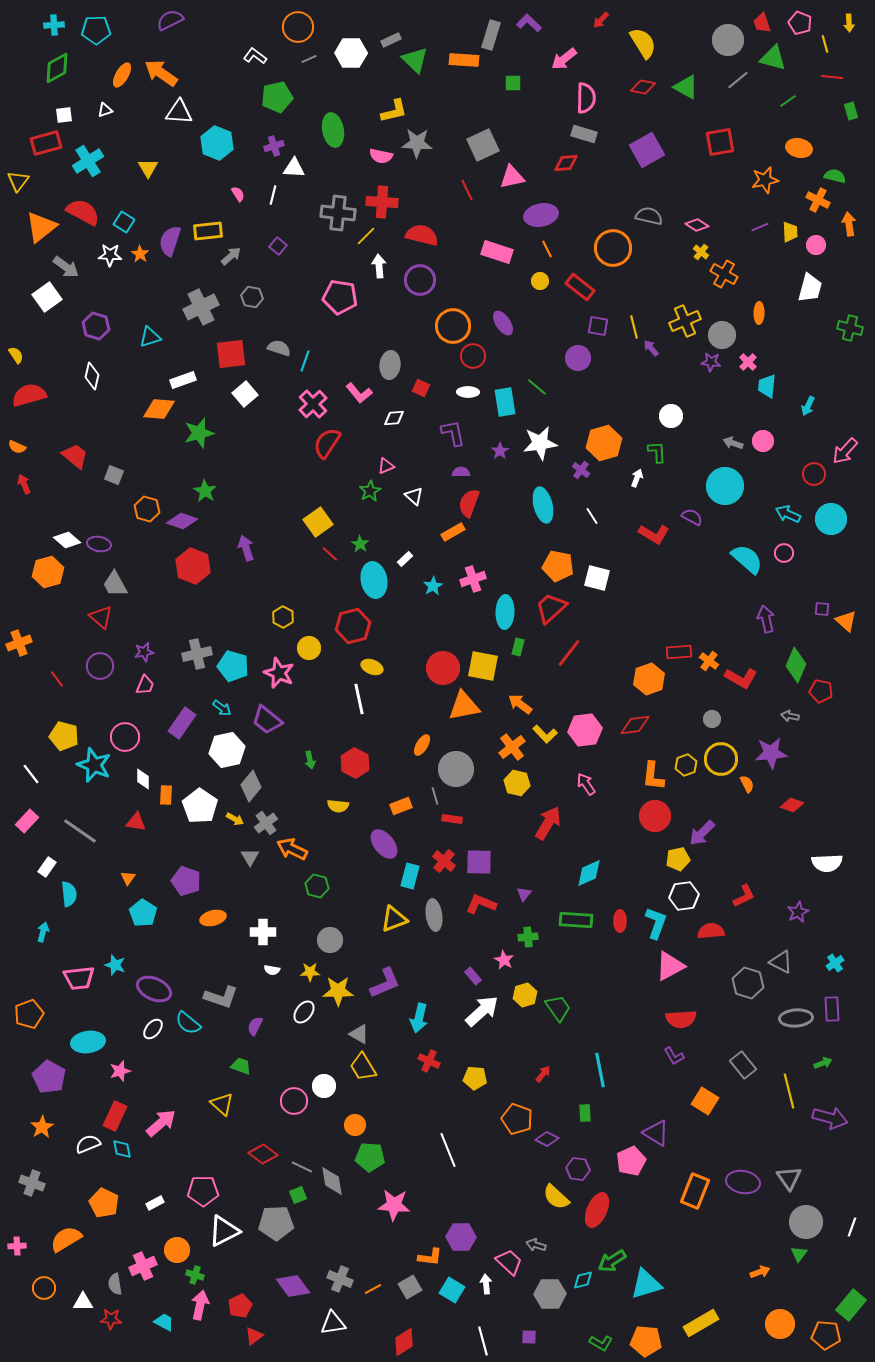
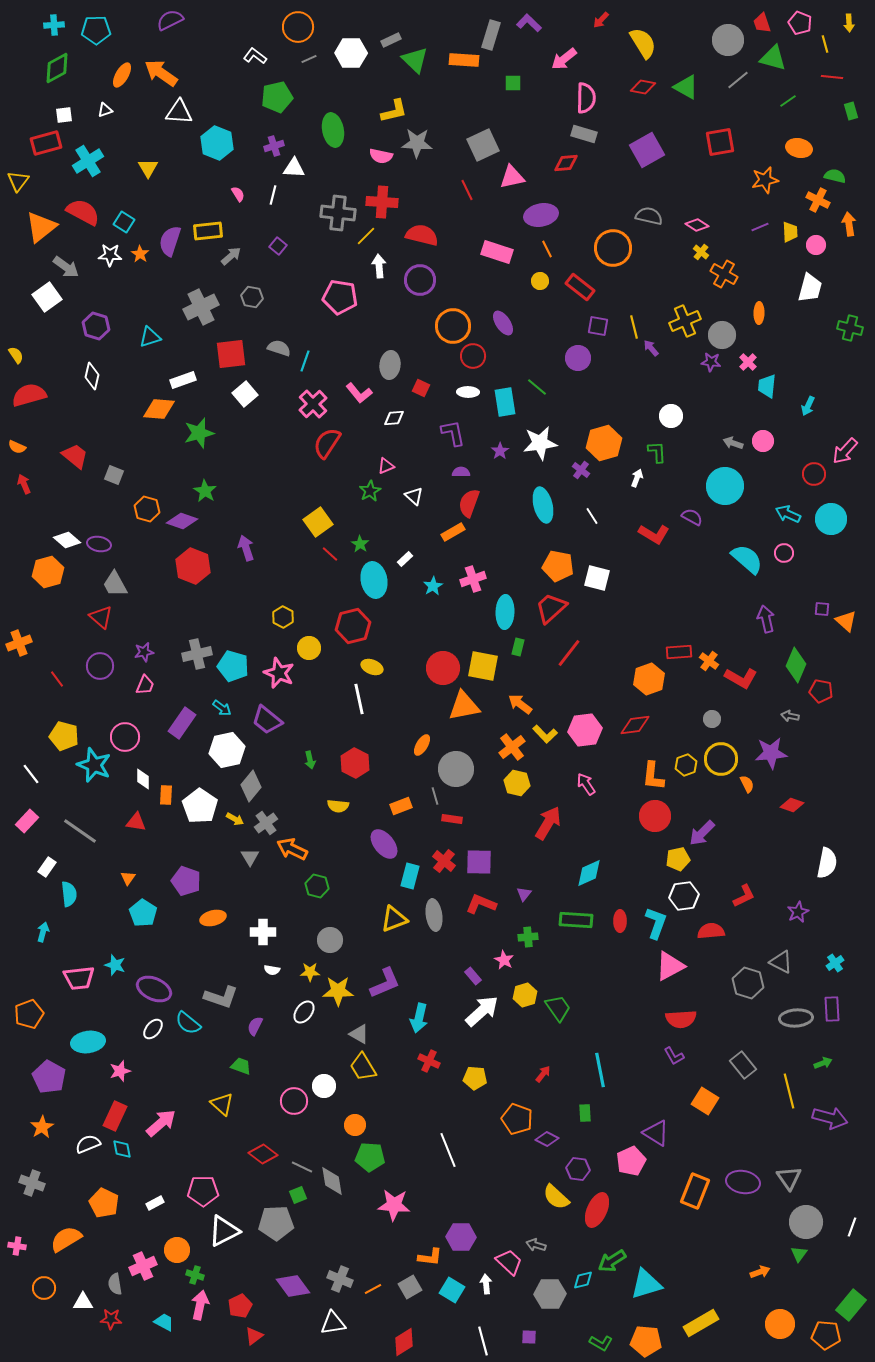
white semicircle at (827, 863): rotated 76 degrees counterclockwise
pink cross at (17, 1246): rotated 12 degrees clockwise
